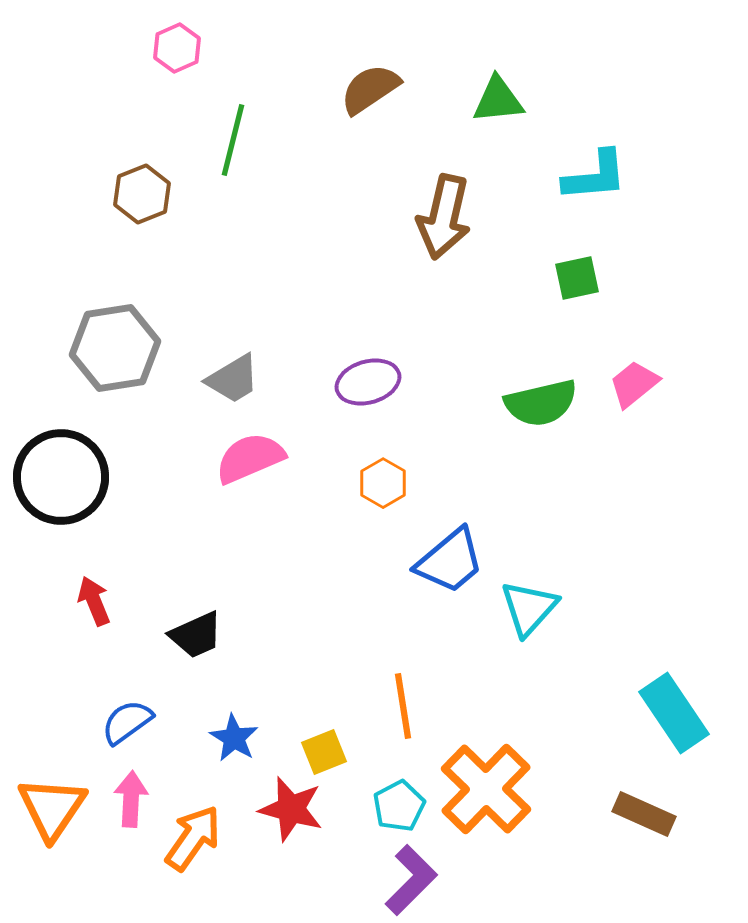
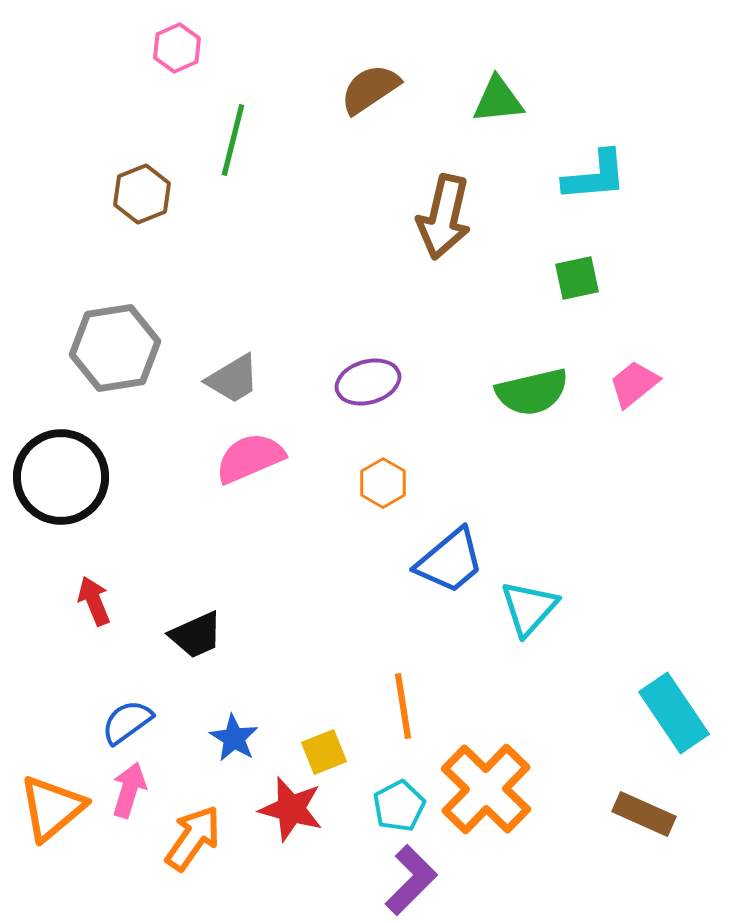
green semicircle: moved 9 px left, 11 px up
pink arrow: moved 2 px left, 9 px up; rotated 14 degrees clockwise
orange triangle: rotated 16 degrees clockwise
